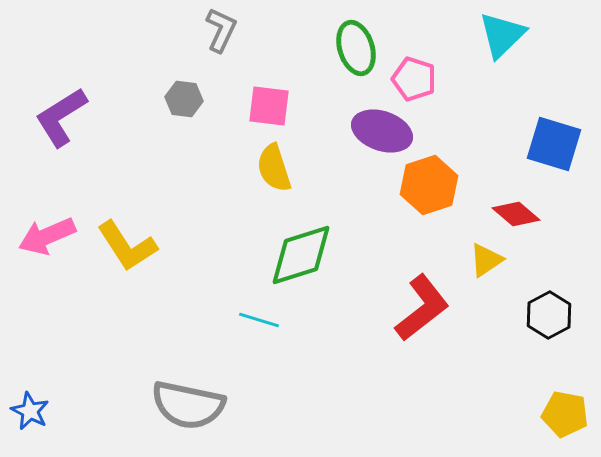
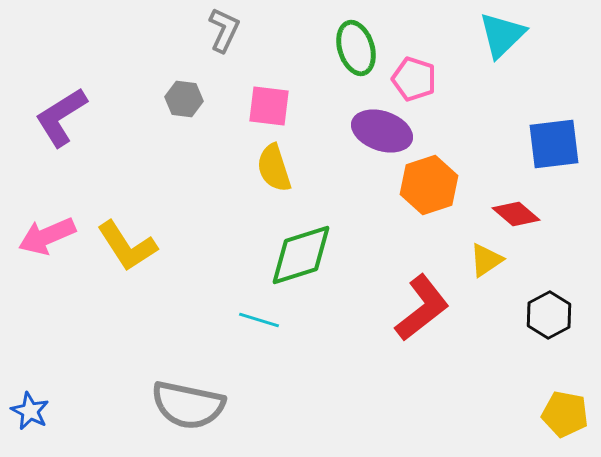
gray L-shape: moved 3 px right
blue square: rotated 24 degrees counterclockwise
